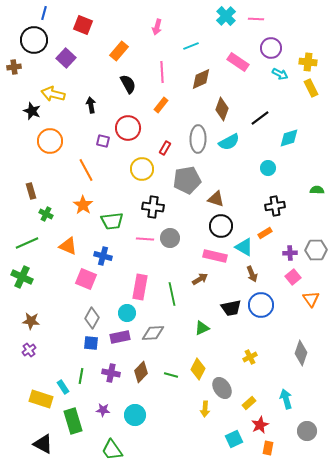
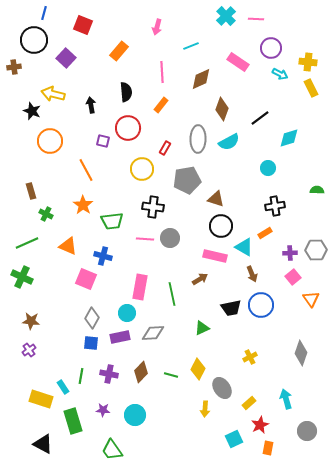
black semicircle at (128, 84): moved 2 px left, 8 px down; rotated 24 degrees clockwise
purple cross at (111, 373): moved 2 px left, 1 px down
